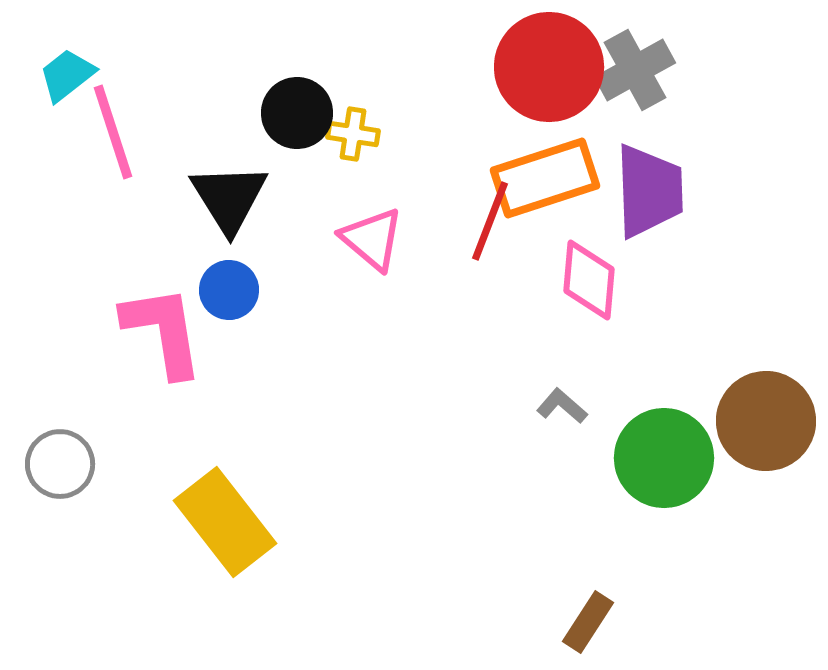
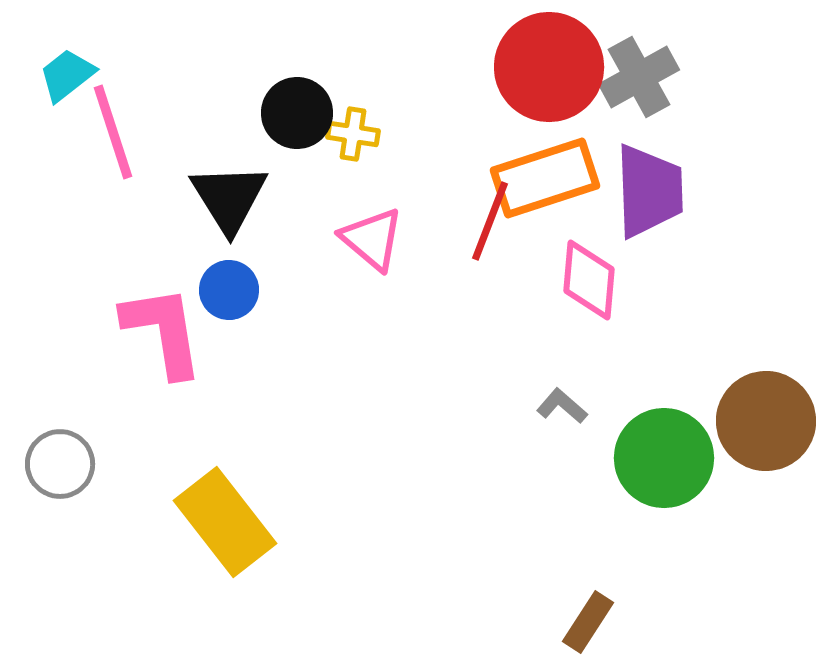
gray cross: moved 4 px right, 7 px down
